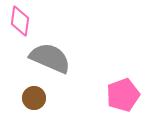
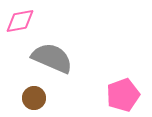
pink diamond: rotated 72 degrees clockwise
gray semicircle: moved 2 px right
